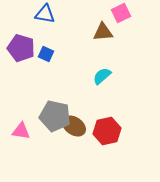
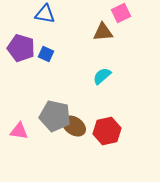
pink triangle: moved 2 px left
